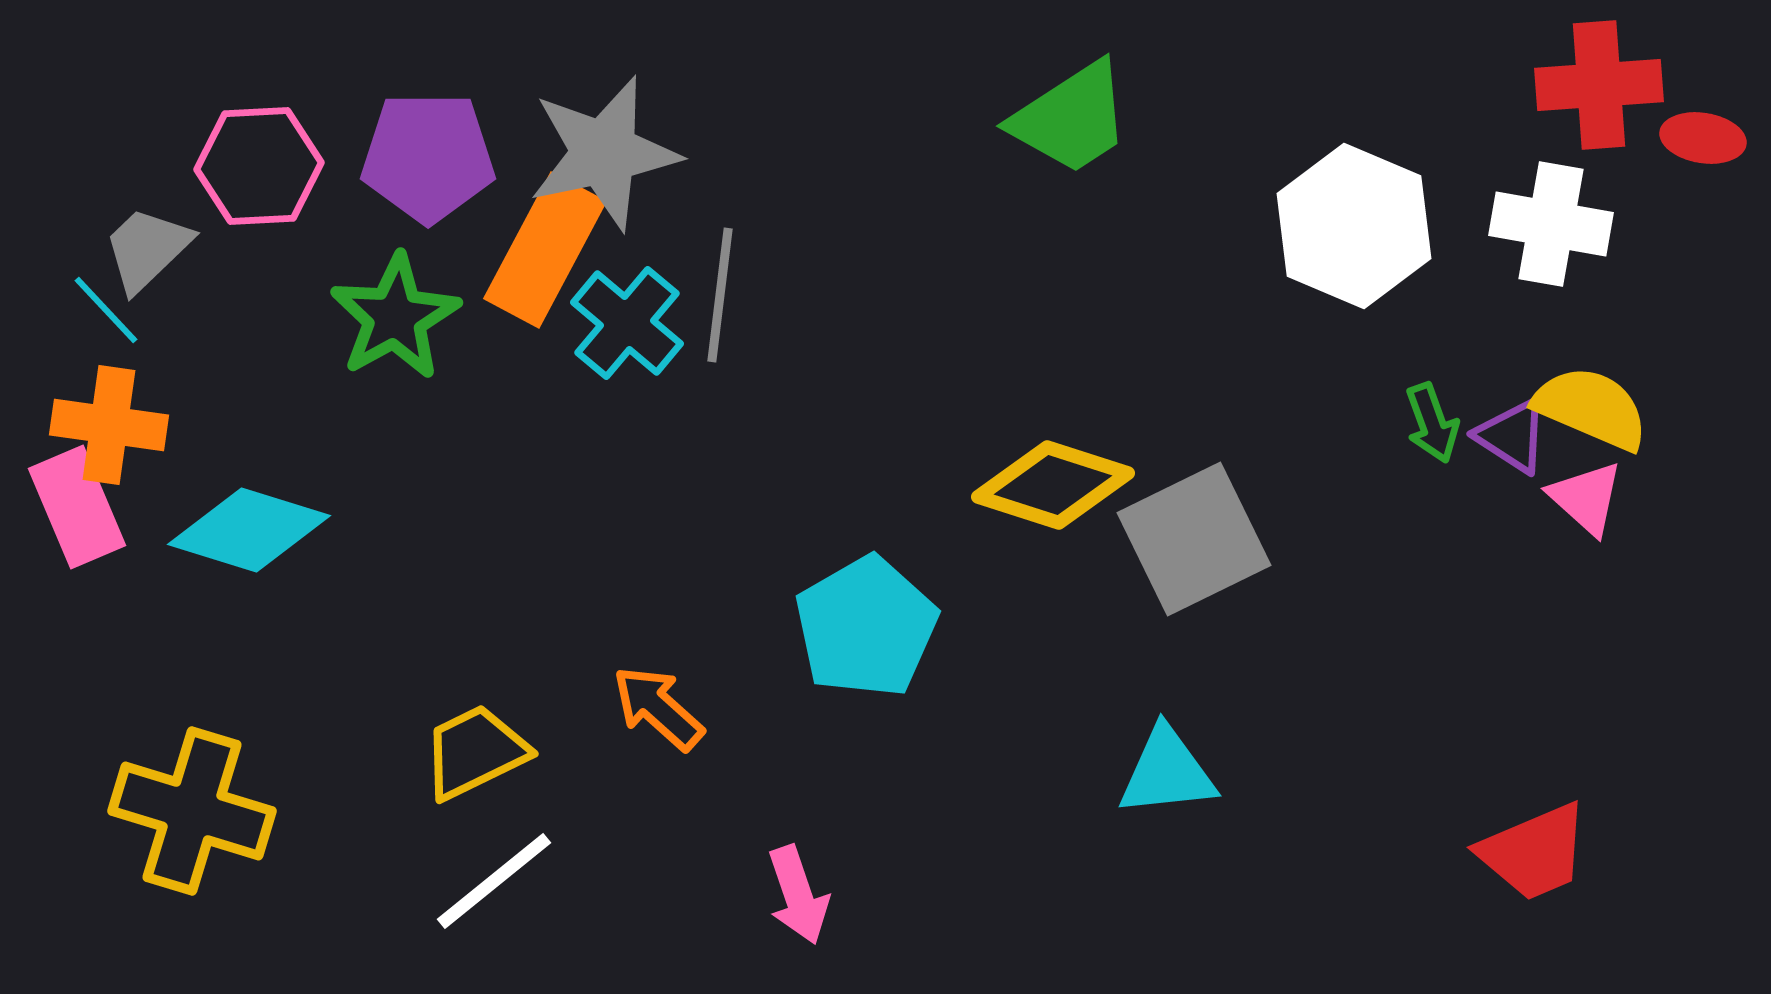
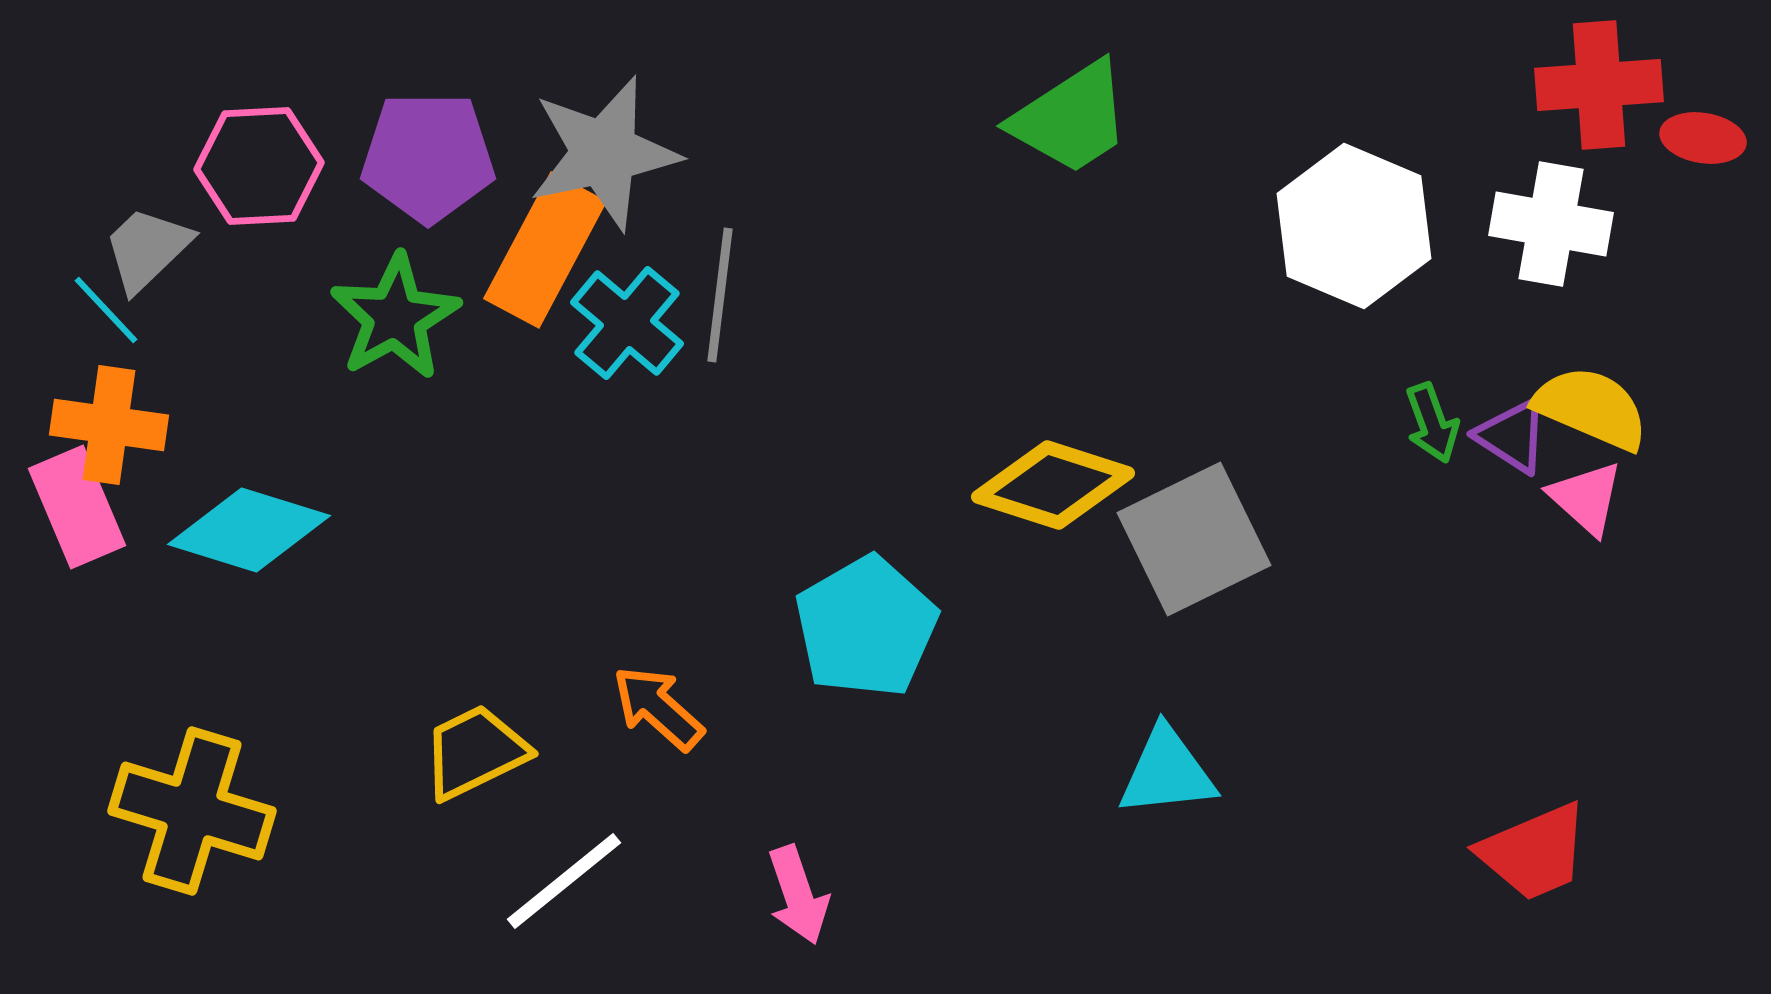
white line: moved 70 px right
